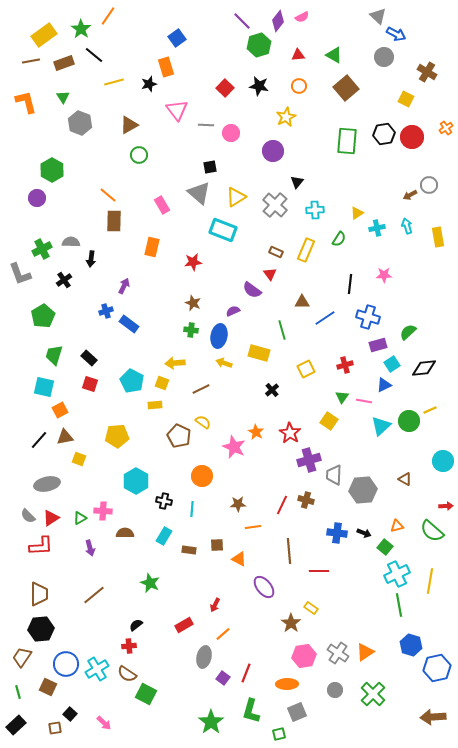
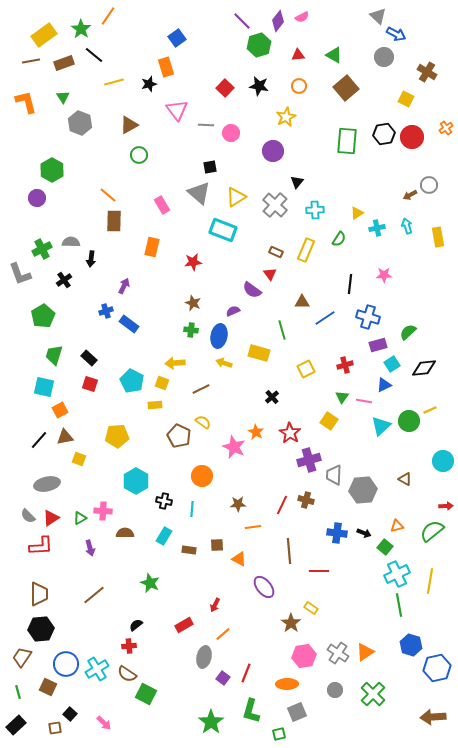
black cross at (272, 390): moved 7 px down
green semicircle at (432, 531): rotated 100 degrees clockwise
